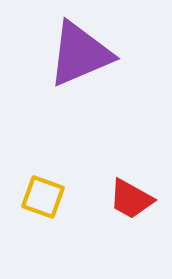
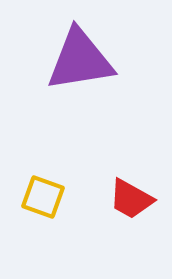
purple triangle: moved 6 px down; rotated 14 degrees clockwise
